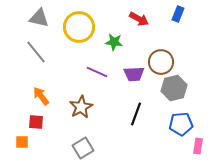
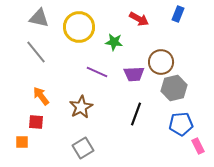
pink rectangle: rotated 35 degrees counterclockwise
